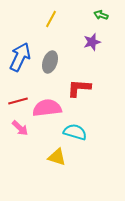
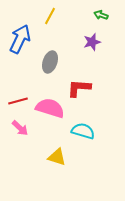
yellow line: moved 1 px left, 3 px up
blue arrow: moved 18 px up
pink semicircle: moved 3 px right; rotated 24 degrees clockwise
cyan semicircle: moved 8 px right, 1 px up
